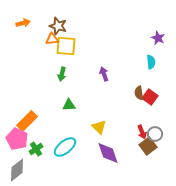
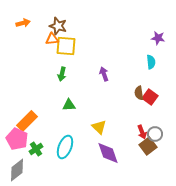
purple star: rotated 16 degrees counterclockwise
cyan ellipse: rotated 30 degrees counterclockwise
